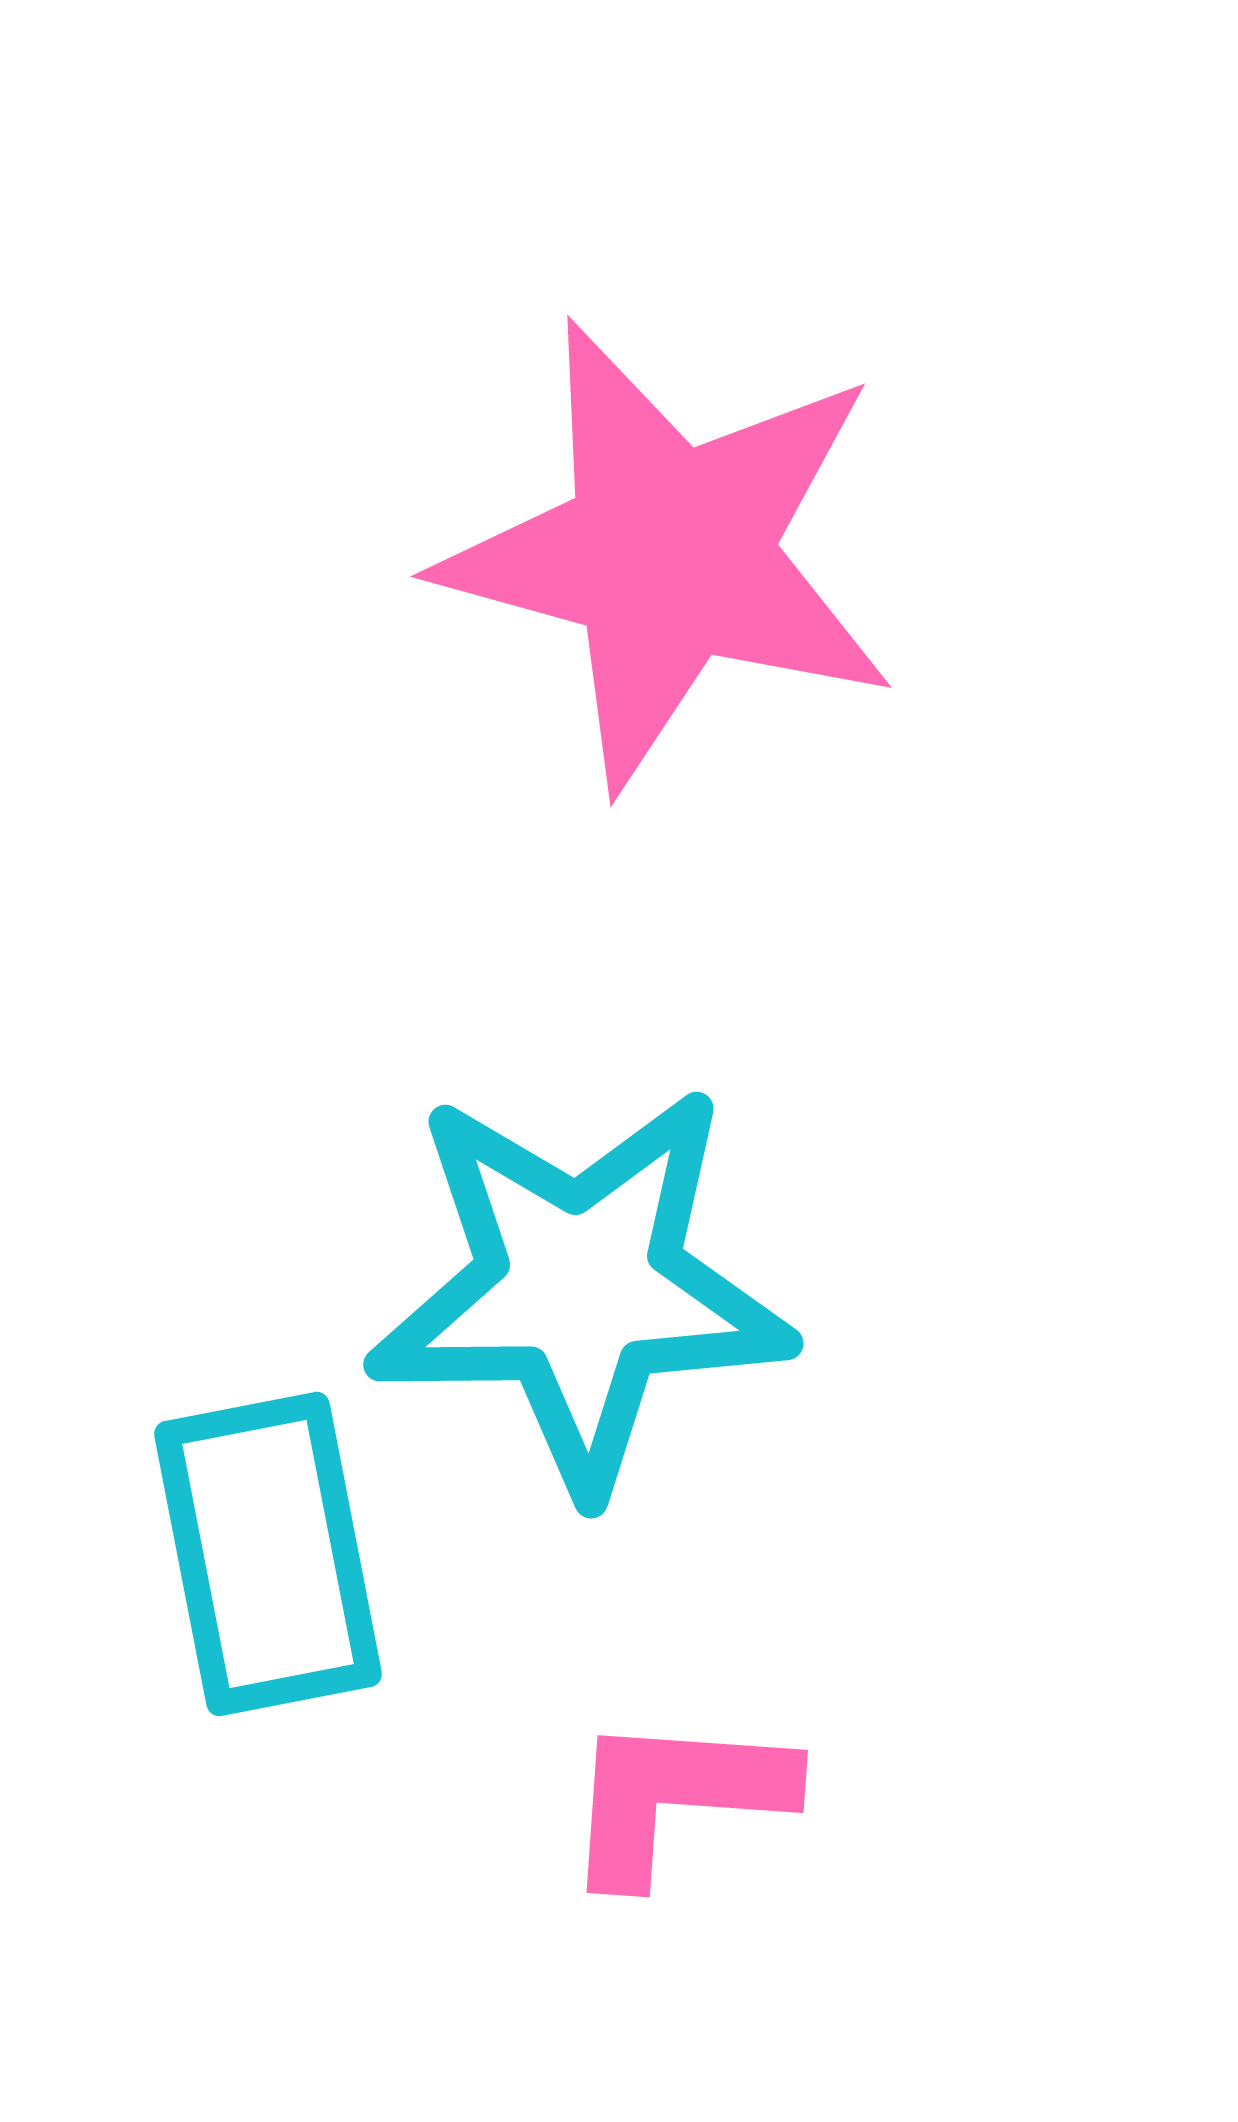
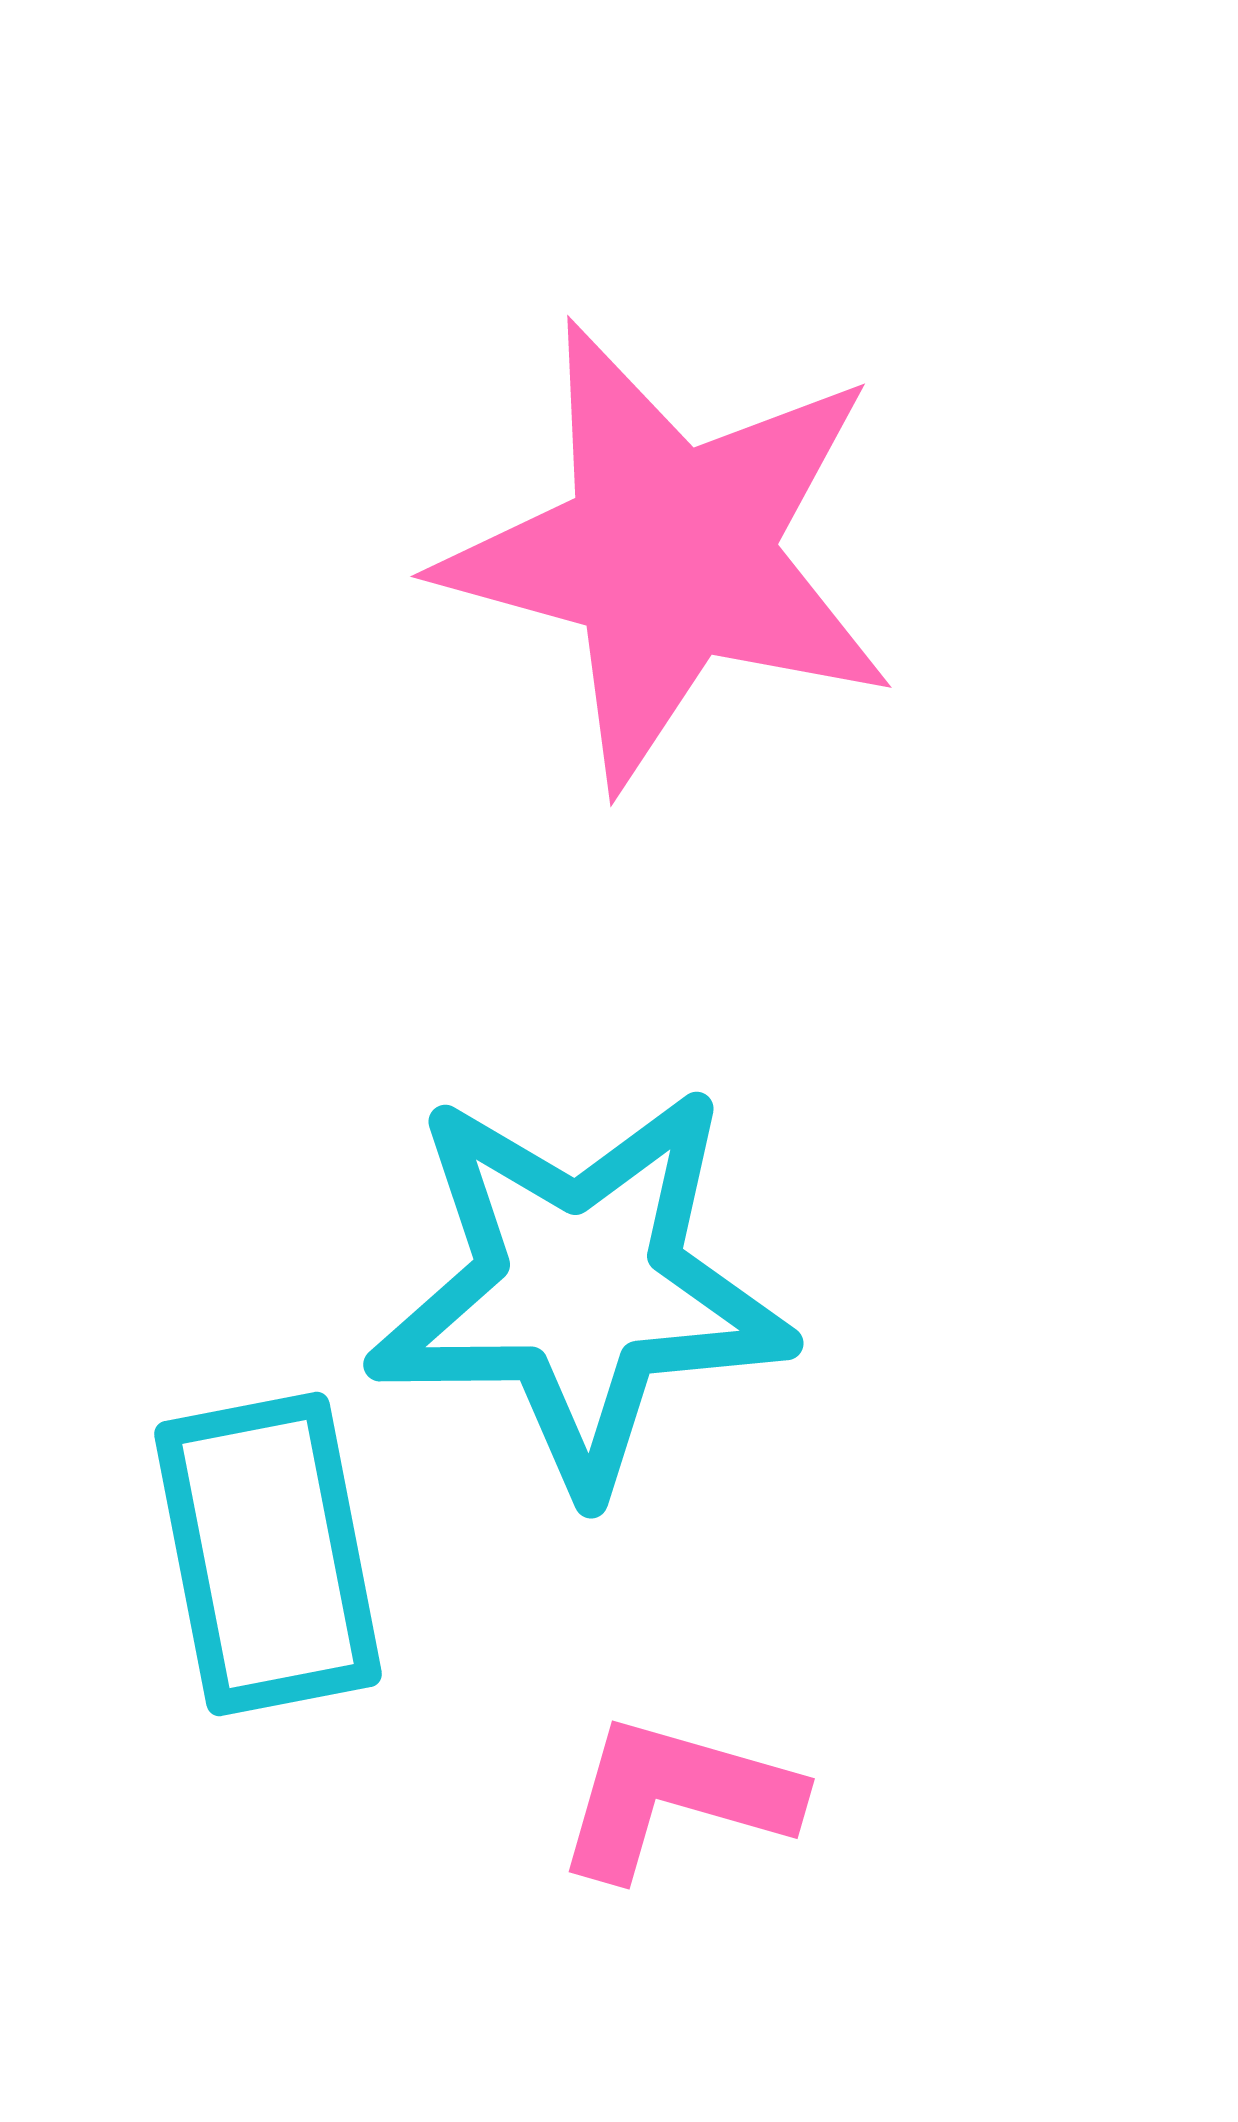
pink L-shape: rotated 12 degrees clockwise
